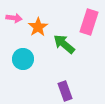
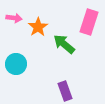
cyan circle: moved 7 px left, 5 px down
